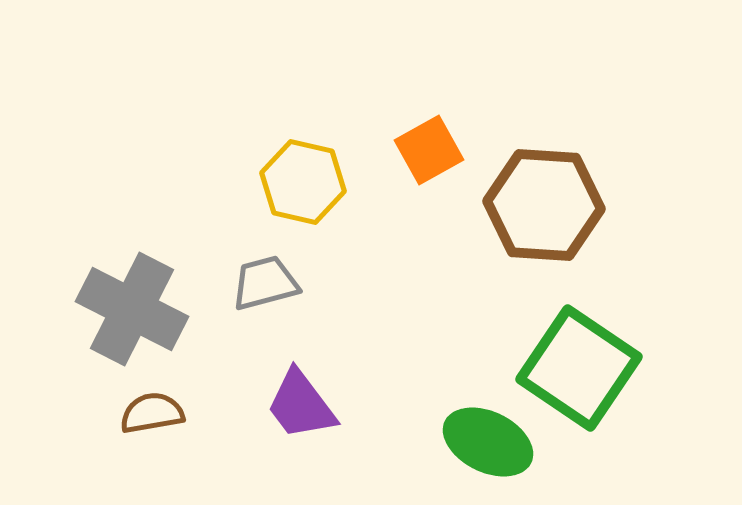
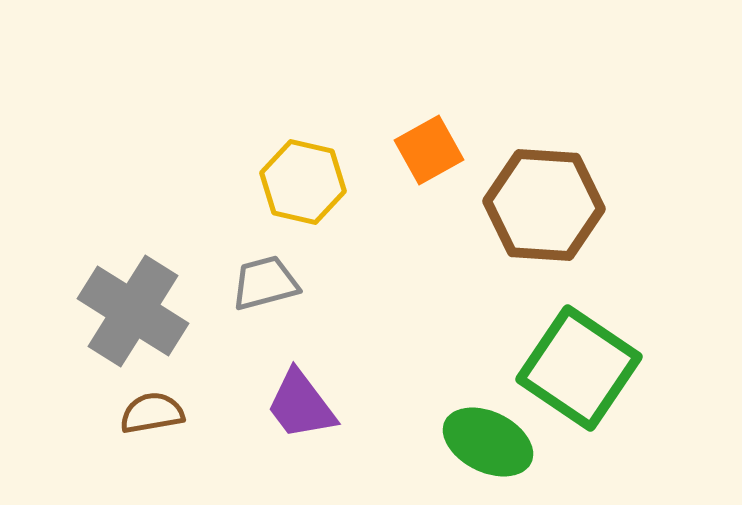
gray cross: moved 1 px right, 2 px down; rotated 5 degrees clockwise
